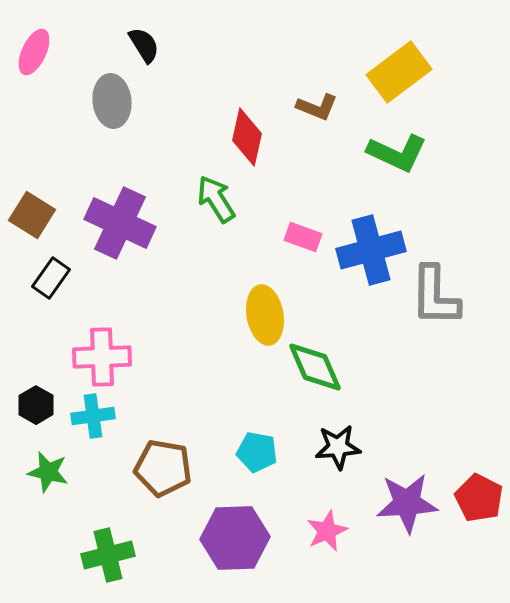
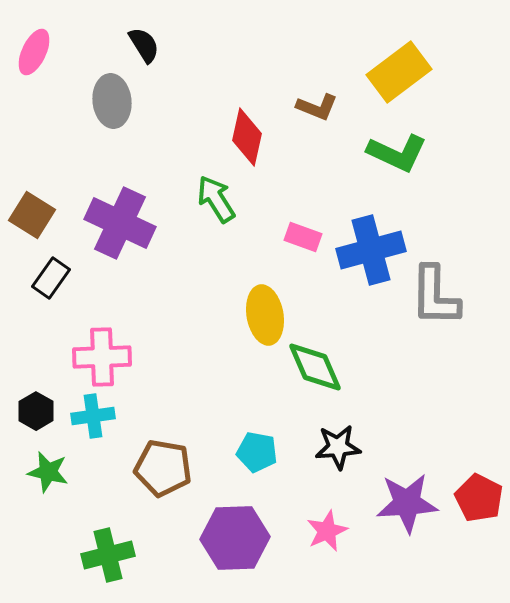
black hexagon: moved 6 px down
